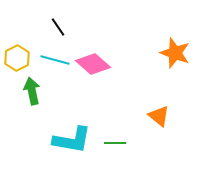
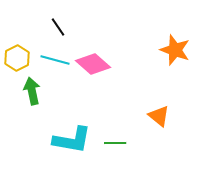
orange star: moved 3 px up
